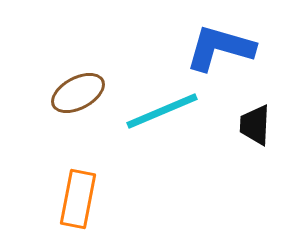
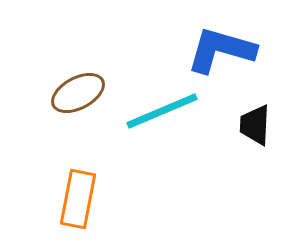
blue L-shape: moved 1 px right, 2 px down
